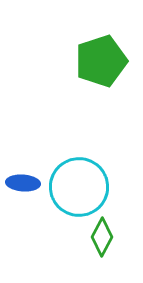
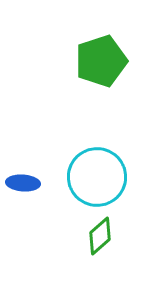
cyan circle: moved 18 px right, 10 px up
green diamond: moved 2 px left, 1 px up; rotated 21 degrees clockwise
